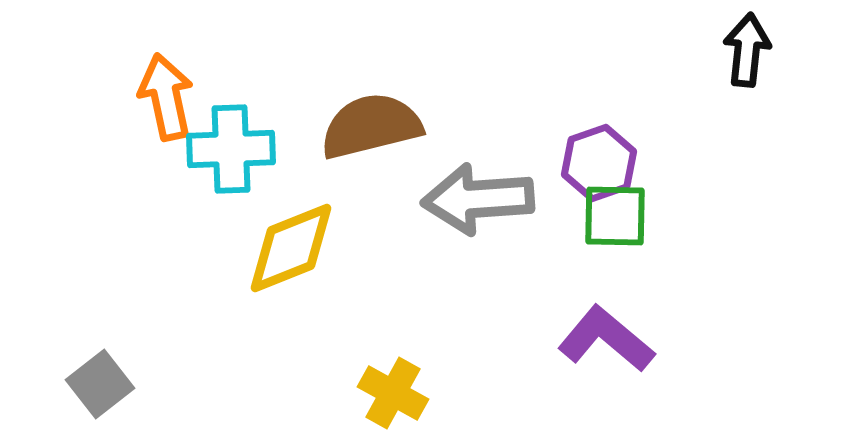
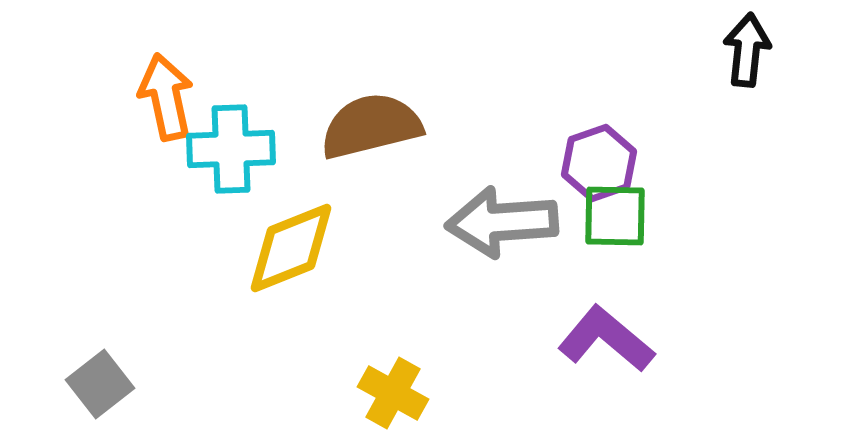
gray arrow: moved 24 px right, 23 px down
